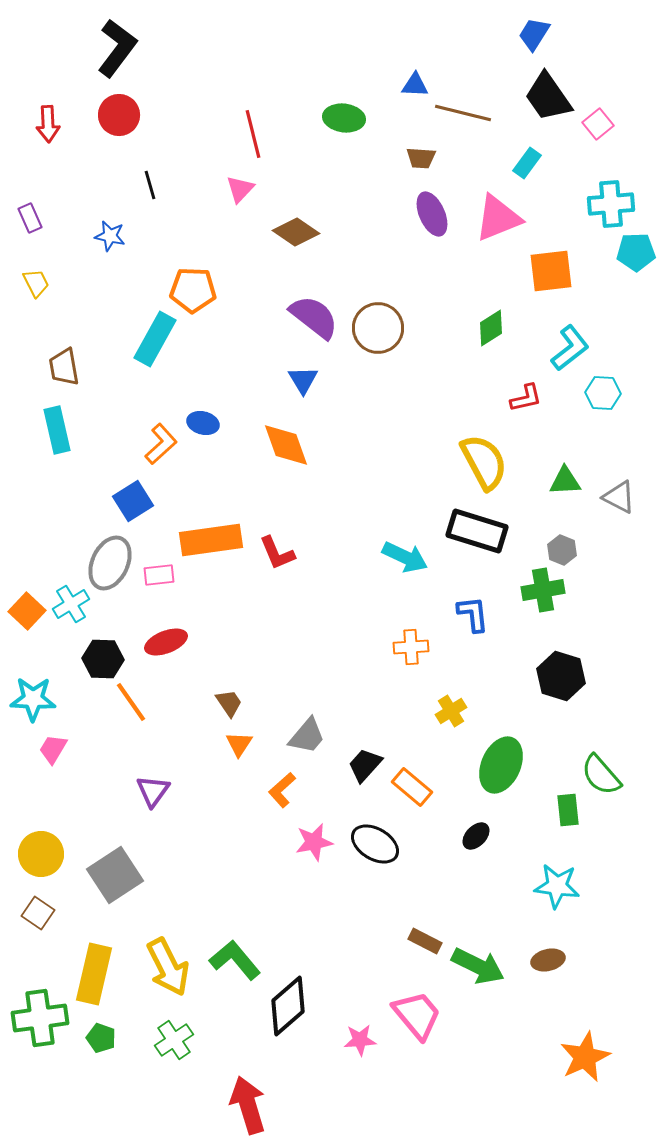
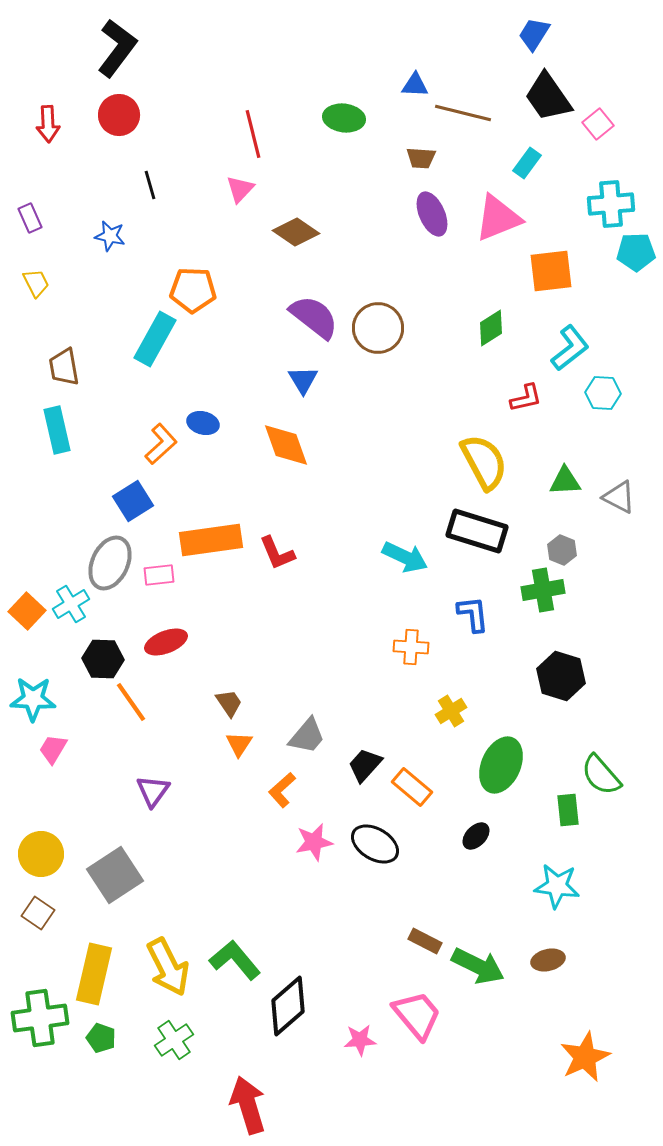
orange cross at (411, 647): rotated 8 degrees clockwise
